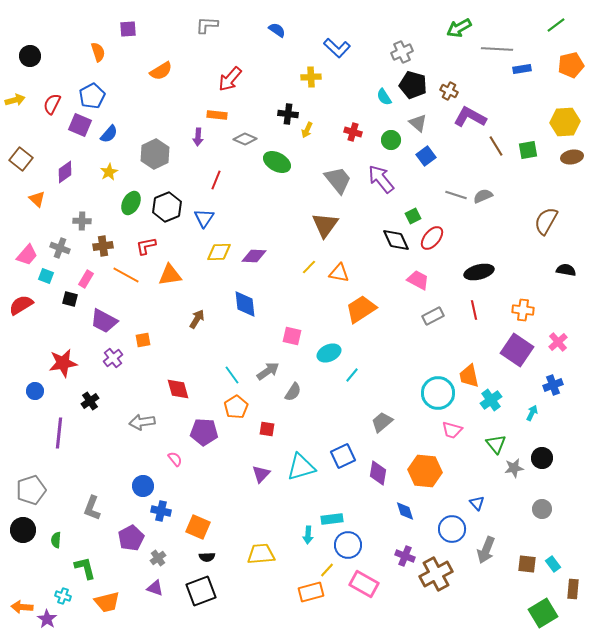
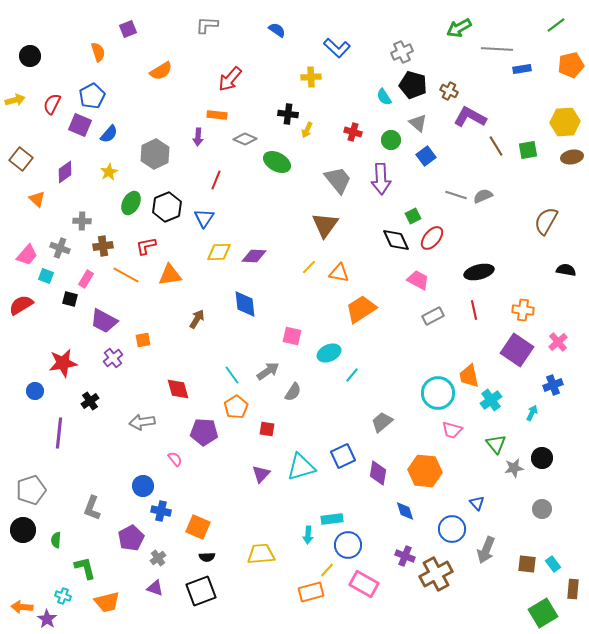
purple square at (128, 29): rotated 18 degrees counterclockwise
purple arrow at (381, 179): rotated 144 degrees counterclockwise
